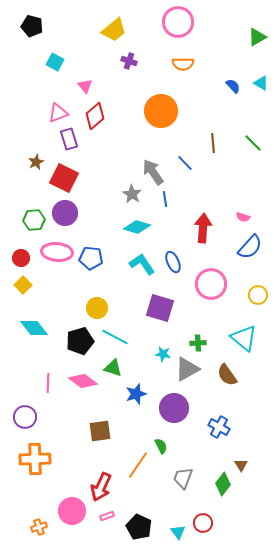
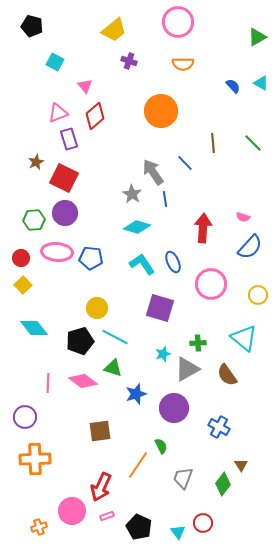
cyan star at (163, 354): rotated 28 degrees counterclockwise
